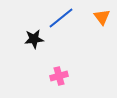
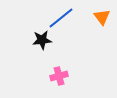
black star: moved 8 px right, 1 px down
